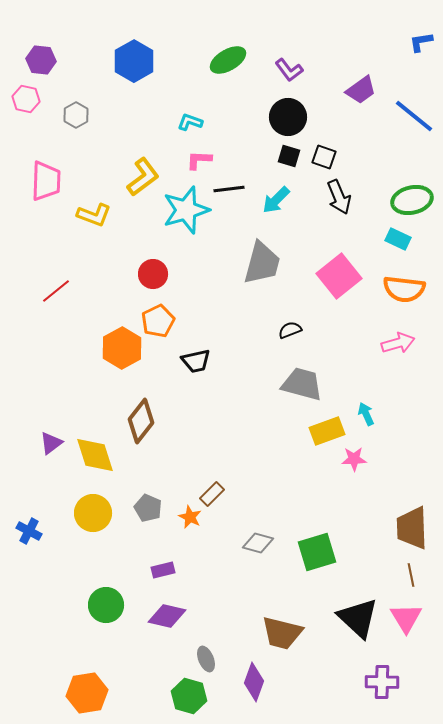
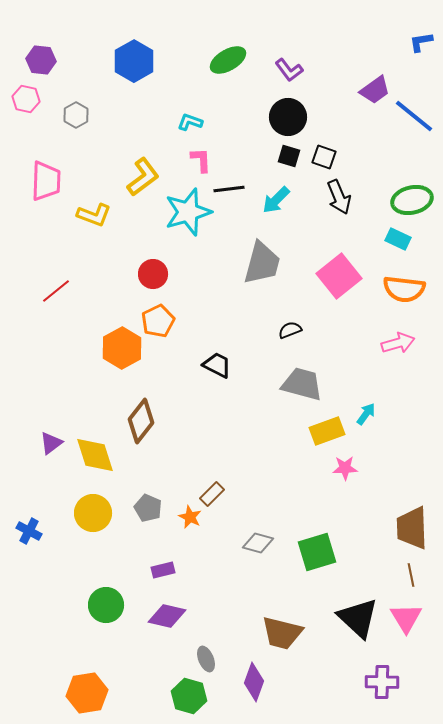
purple trapezoid at (361, 90): moved 14 px right
pink L-shape at (199, 160): moved 2 px right; rotated 84 degrees clockwise
cyan star at (186, 210): moved 2 px right, 2 px down
black trapezoid at (196, 361): moved 21 px right, 4 px down; rotated 140 degrees counterclockwise
cyan arrow at (366, 414): rotated 60 degrees clockwise
pink star at (354, 459): moved 9 px left, 9 px down
